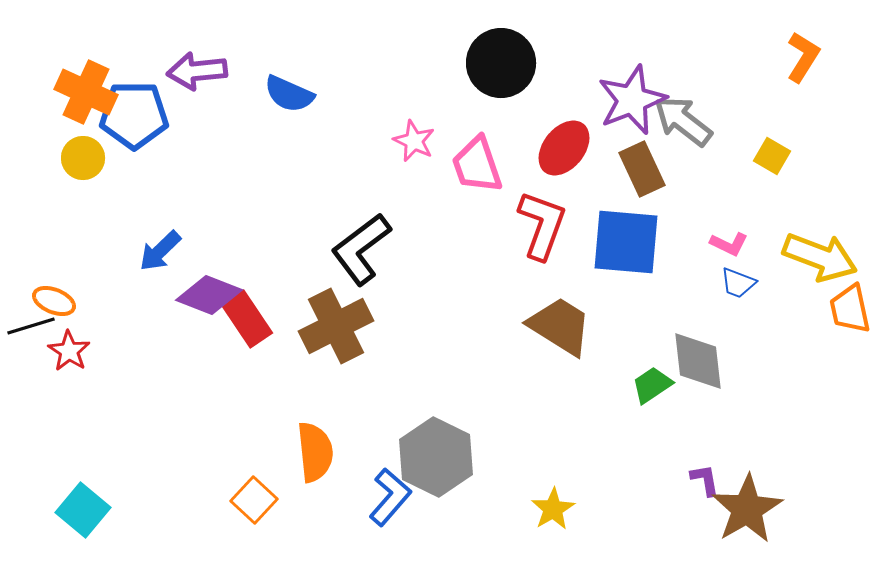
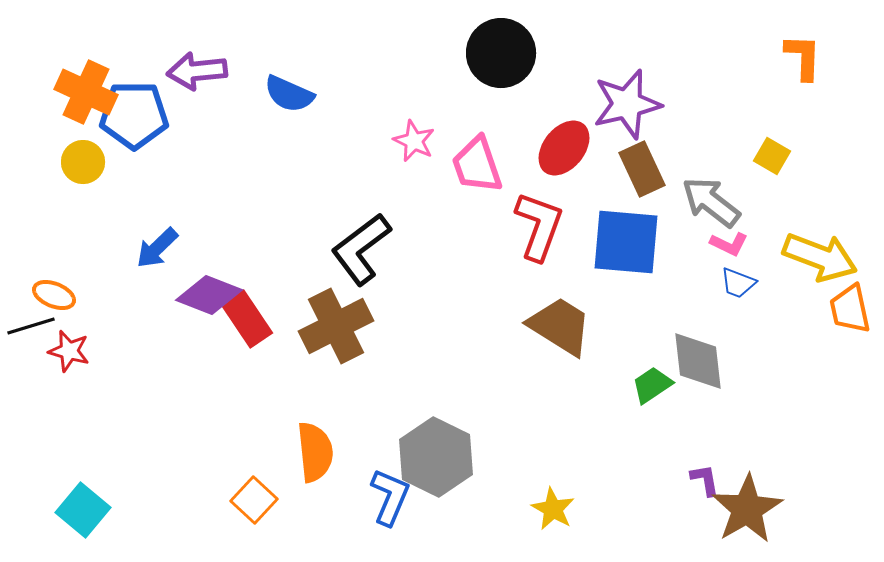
orange L-shape: rotated 30 degrees counterclockwise
black circle: moved 10 px up
purple star: moved 5 px left, 4 px down; rotated 8 degrees clockwise
gray arrow: moved 28 px right, 81 px down
yellow circle: moved 4 px down
red L-shape: moved 3 px left, 1 px down
blue arrow: moved 3 px left, 3 px up
orange ellipse: moved 6 px up
red star: rotated 18 degrees counterclockwise
blue L-shape: rotated 18 degrees counterclockwise
yellow star: rotated 12 degrees counterclockwise
